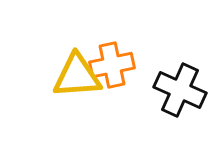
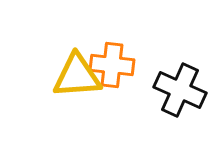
orange cross: rotated 18 degrees clockwise
